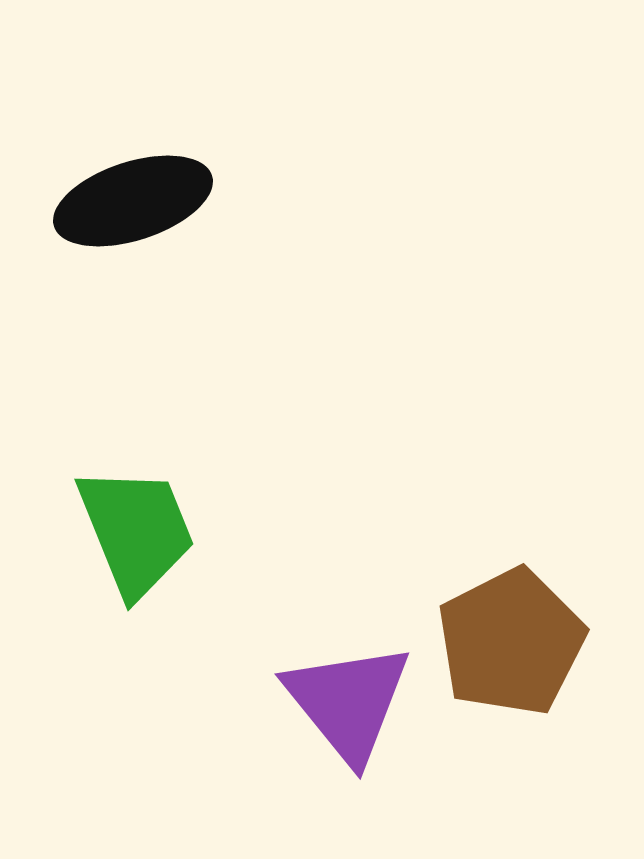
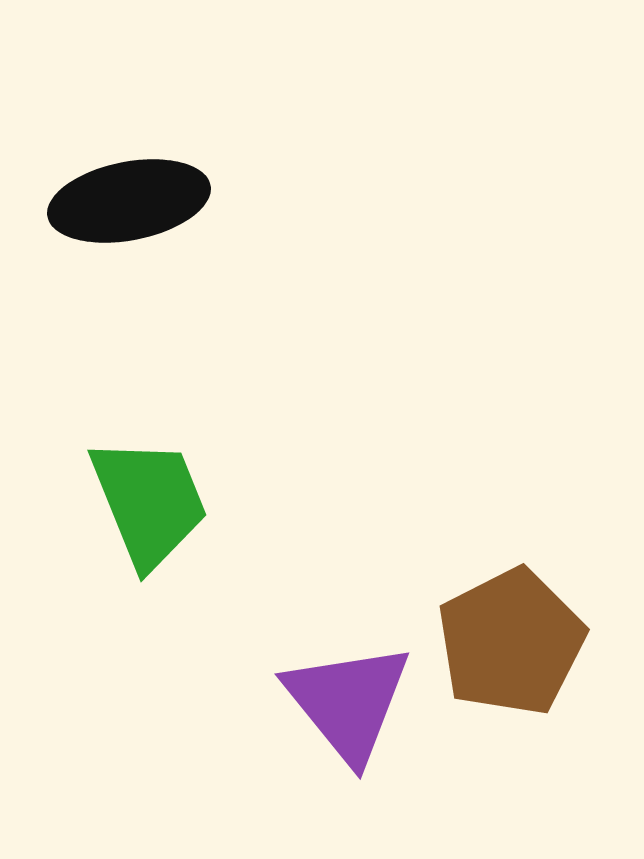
black ellipse: moved 4 px left; rotated 7 degrees clockwise
green trapezoid: moved 13 px right, 29 px up
